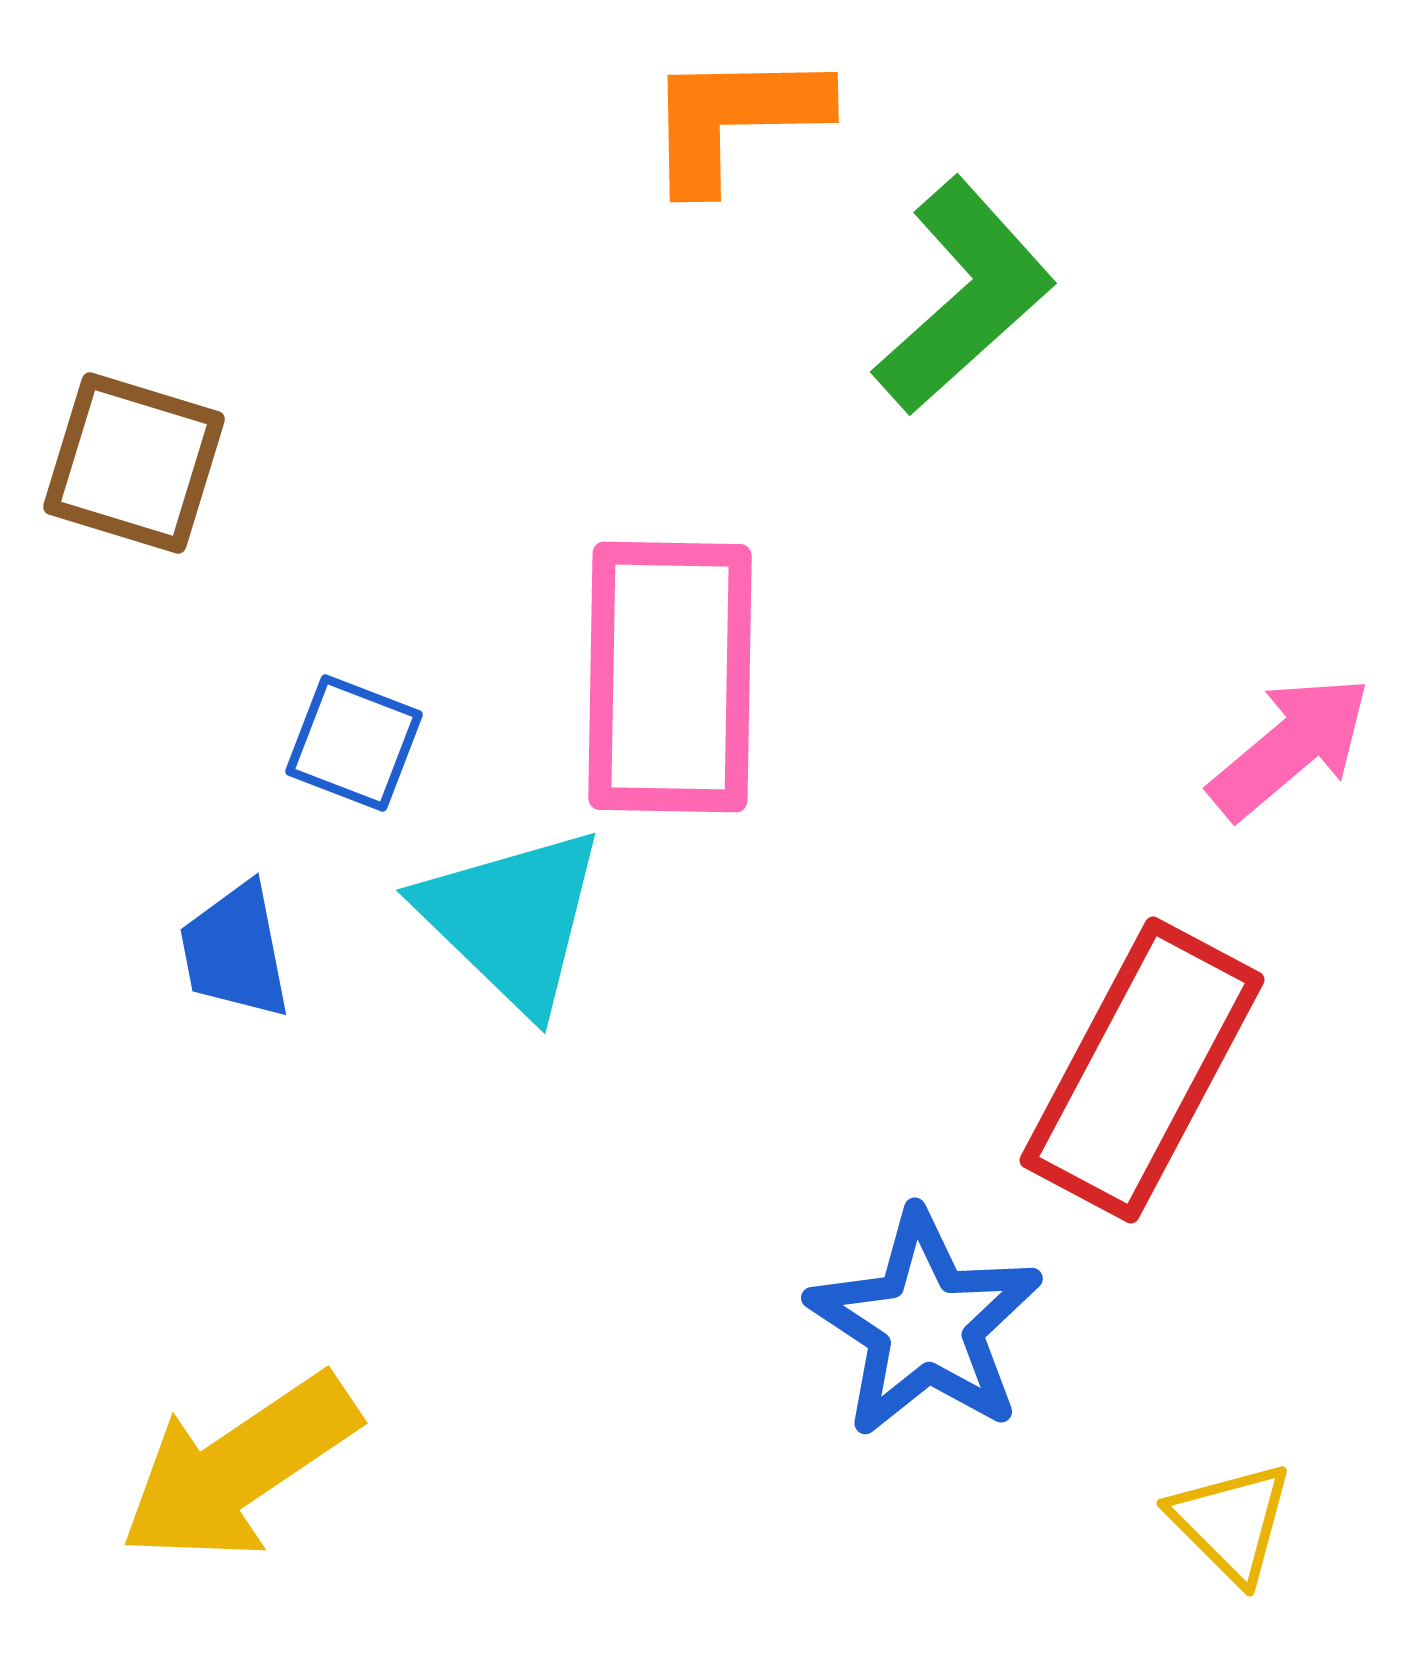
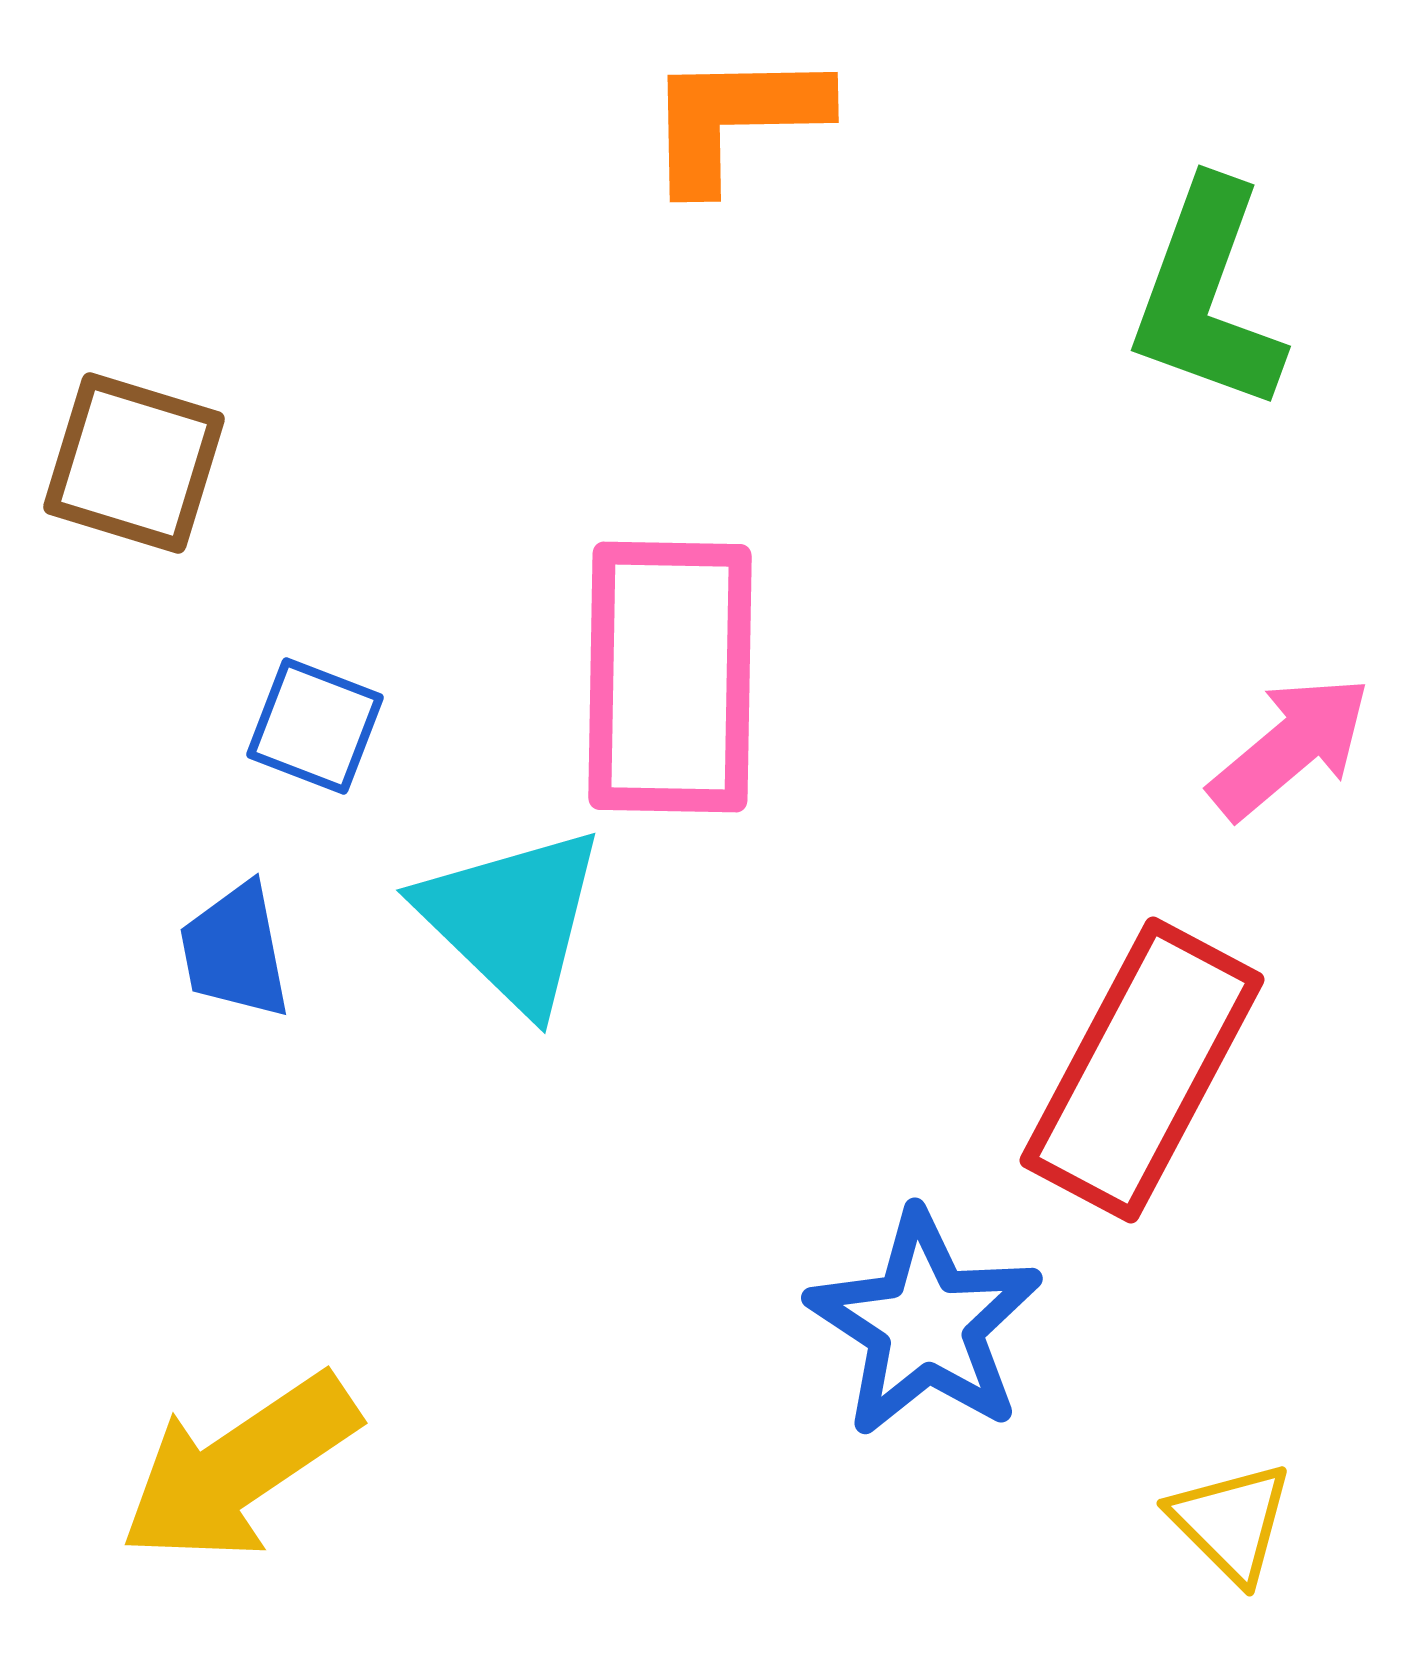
green L-shape: moved 243 px right; rotated 152 degrees clockwise
blue square: moved 39 px left, 17 px up
